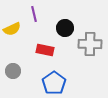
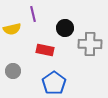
purple line: moved 1 px left
yellow semicircle: rotated 12 degrees clockwise
